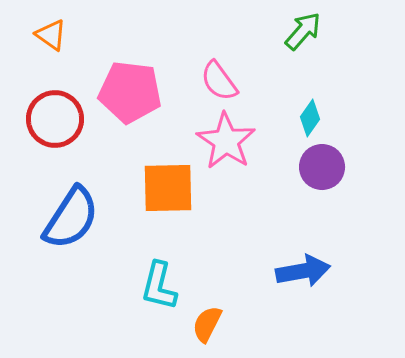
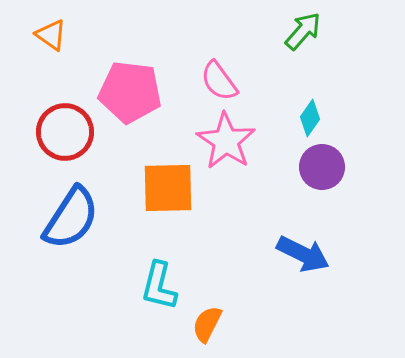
red circle: moved 10 px right, 13 px down
blue arrow: moved 17 px up; rotated 36 degrees clockwise
